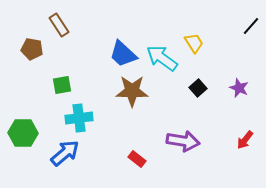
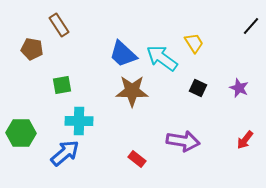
black square: rotated 24 degrees counterclockwise
cyan cross: moved 3 px down; rotated 8 degrees clockwise
green hexagon: moved 2 px left
